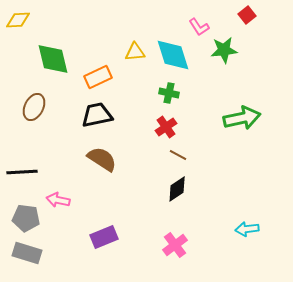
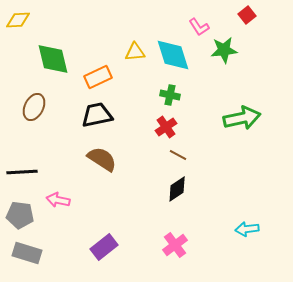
green cross: moved 1 px right, 2 px down
gray pentagon: moved 6 px left, 3 px up
purple rectangle: moved 10 px down; rotated 16 degrees counterclockwise
